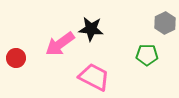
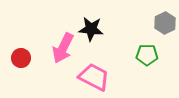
pink arrow: moved 3 px right, 4 px down; rotated 28 degrees counterclockwise
red circle: moved 5 px right
